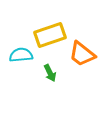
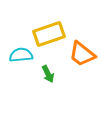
yellow rectangle: moved 1 px left, 1 px up
green arrow: moved 2 px left, 1 px down
